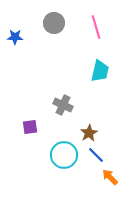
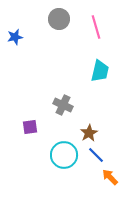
gray circle: moved 5 px right, 4 px up
blue star: rotated 14 degrees counterclockwise
